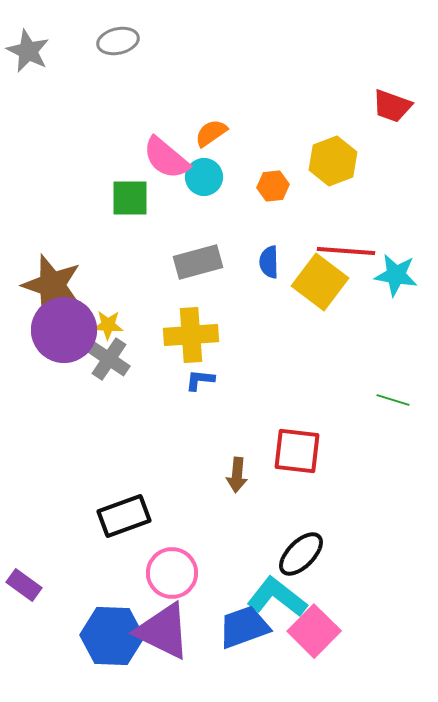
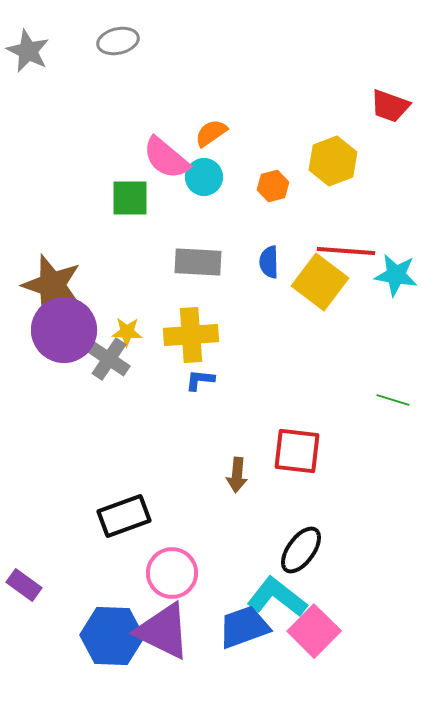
red trapezoid: moved 2 px left
orange hexagon: rotated 8 degrees counterclockwise
gray rectangle: rotated 18 degrees clockwise
yellow star: moved 19 px right, 7 px down
black ellipse: moved 4 px up; rotated 9 degrees counterclockwise
